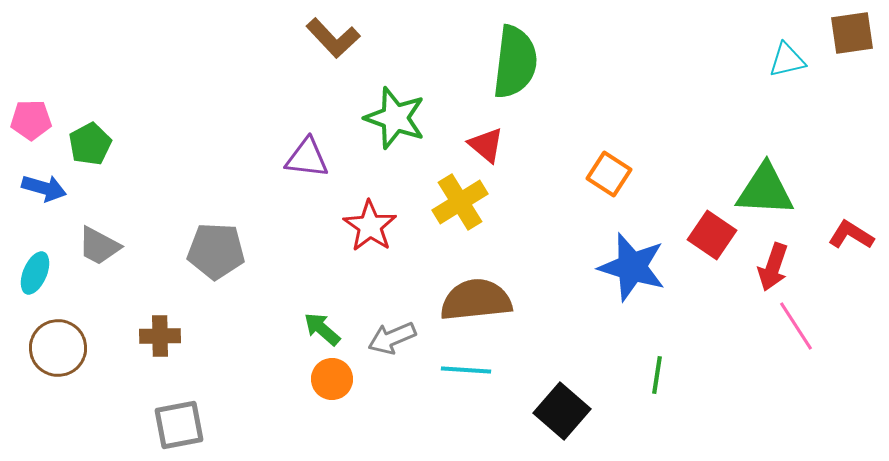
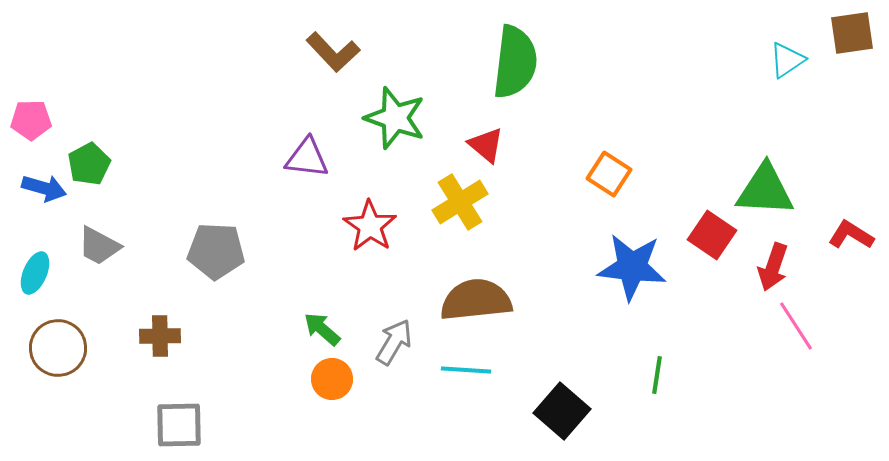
brown L-shape: moved 14 px down
cyan triangle: rotated 21 degrees counterclockwise
green pentagon: moved 1 px left, 20 px down
blue star: rotated 10 degrees counterclockwise
gray arrow: moved 2 px right, 4 px down; rotated 144 degrees clockwise
gray square: rotated 10 degrees clockwise
